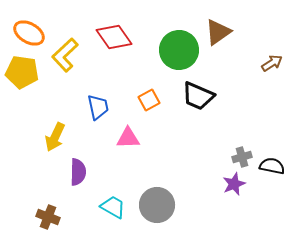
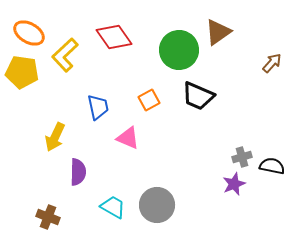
brown arrow: rotated 15 degrees counterclockwise
pink triangle: rotated 25 degrees clockwise
